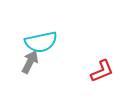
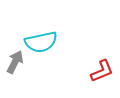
gray arrow: moved 15 px left
